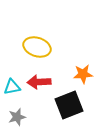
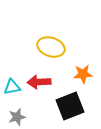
yellow ellipse: moved 14 px right
black square: moved 1 px right, 1 px down
